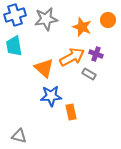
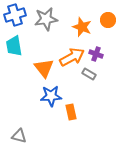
orange triangle: rotated 10 degrees clockwise
